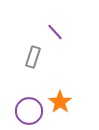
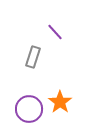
purple circle: moved 2 px up
